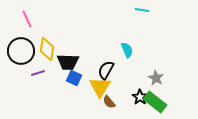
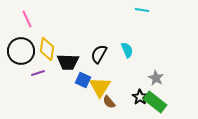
black semicircle: moved 7 px left, 16 px up
blue square: moved 9 px right, 2 px down
